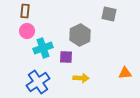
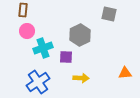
brown rectangle: moved 2 px left, 1 px up
